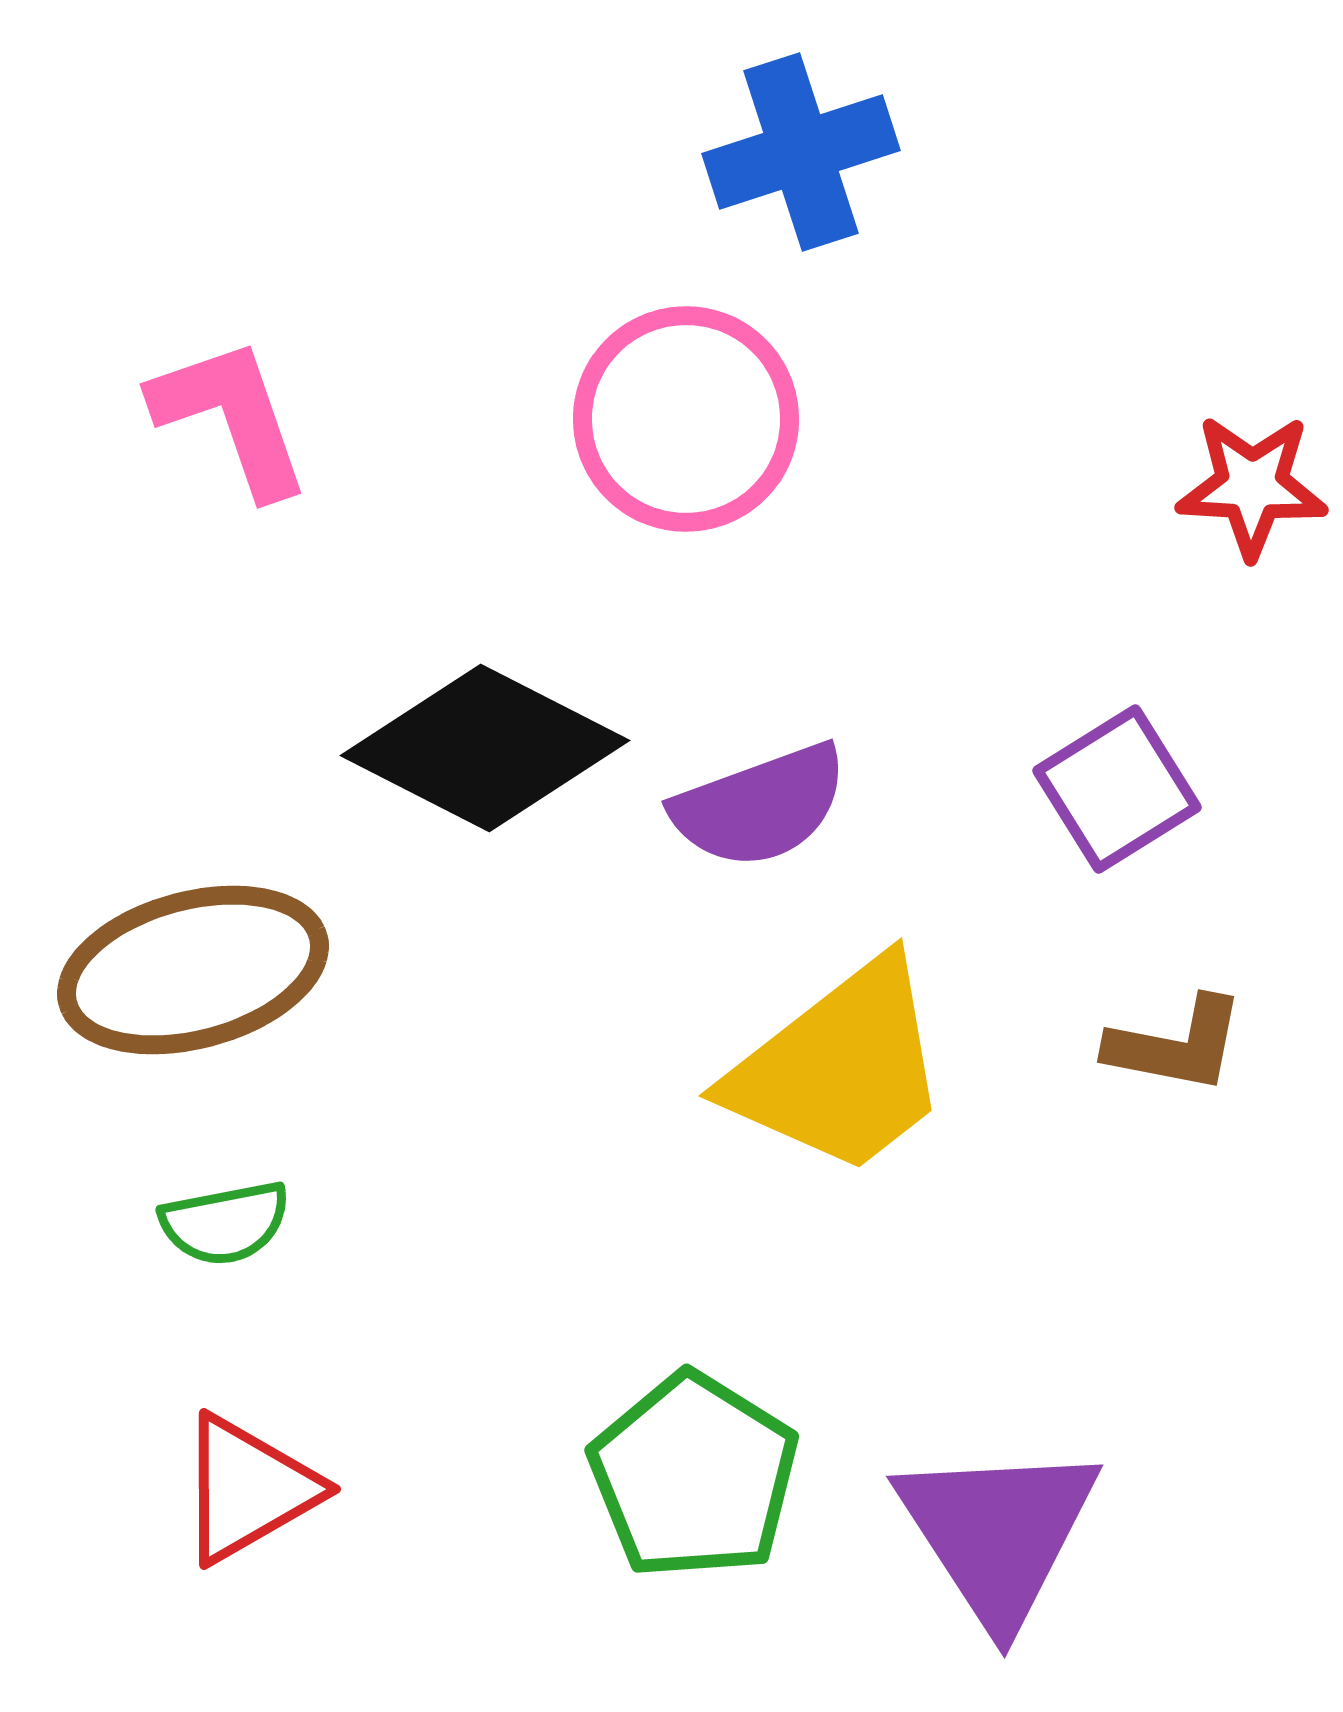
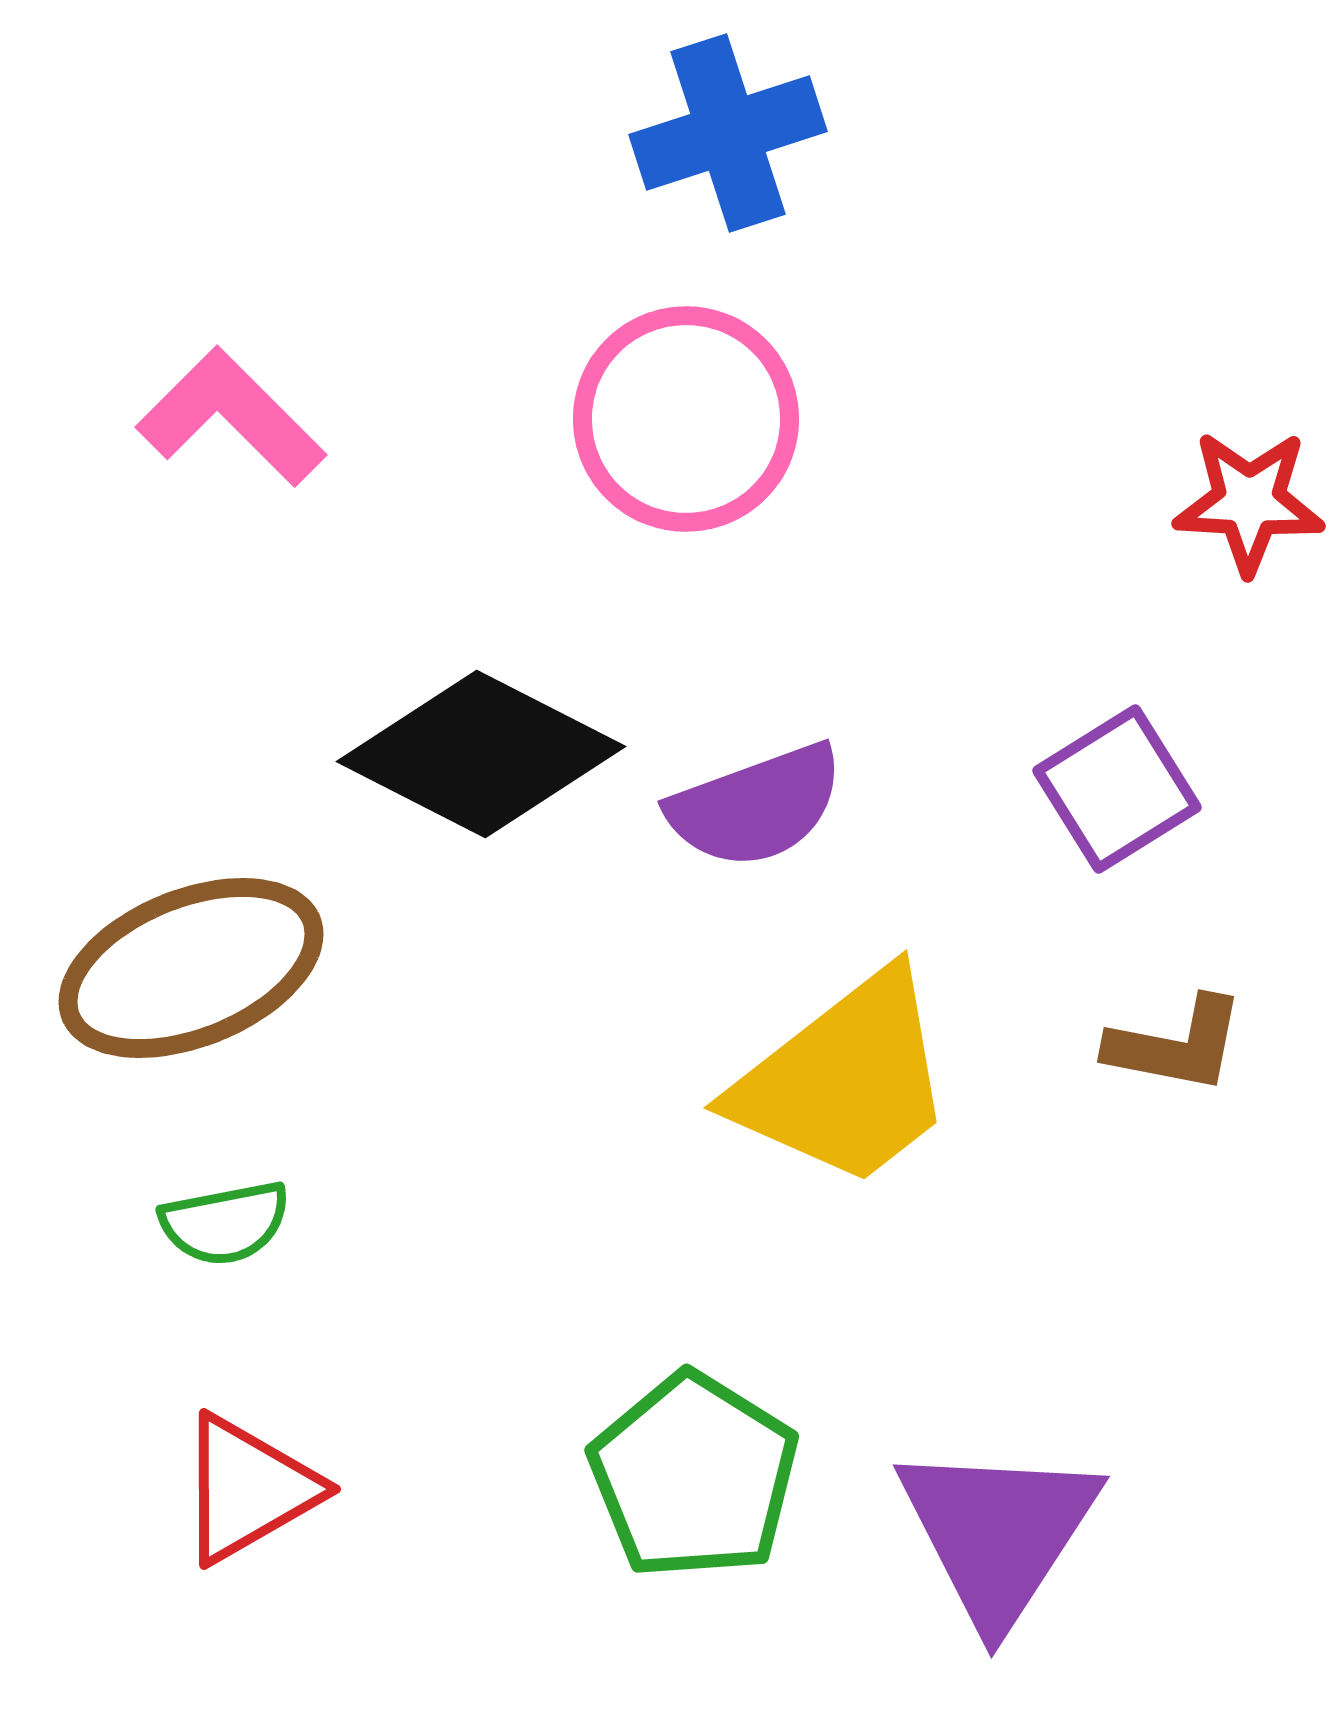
blue cross: moved 73 px left, 19 px up
pink L-shape: rotated 26 degrees counterclockwise
red star: moved 3 px left, 16 px down
black diamond: moved 4 px left, 6 px down
purple semicircle: moved 4 px left
brown ellipse: moved 2 px left, 2 px up; rotated 7 degrees counterclockwise
yellow trapezoid: moved 5 px right, 12 px down
purple triangle: rotated 6 degrees clockwise
